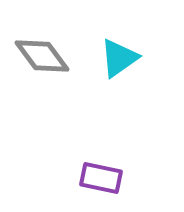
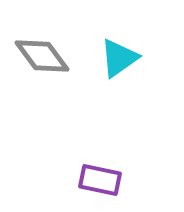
purple rectangle: moved 1 px left, 2 px down
